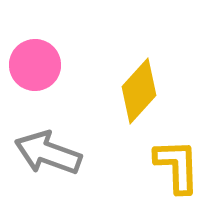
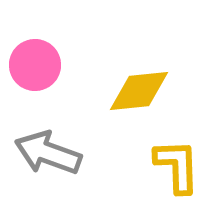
yellow diamond: rotated 42 degrees clockwise
